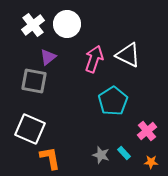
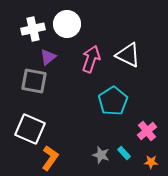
white cross: moved 4 px down; rotated 25 degrees clockwise
pink arrow: moved 3 px left
orange L-shape: rotated 45 degrees clockwise
